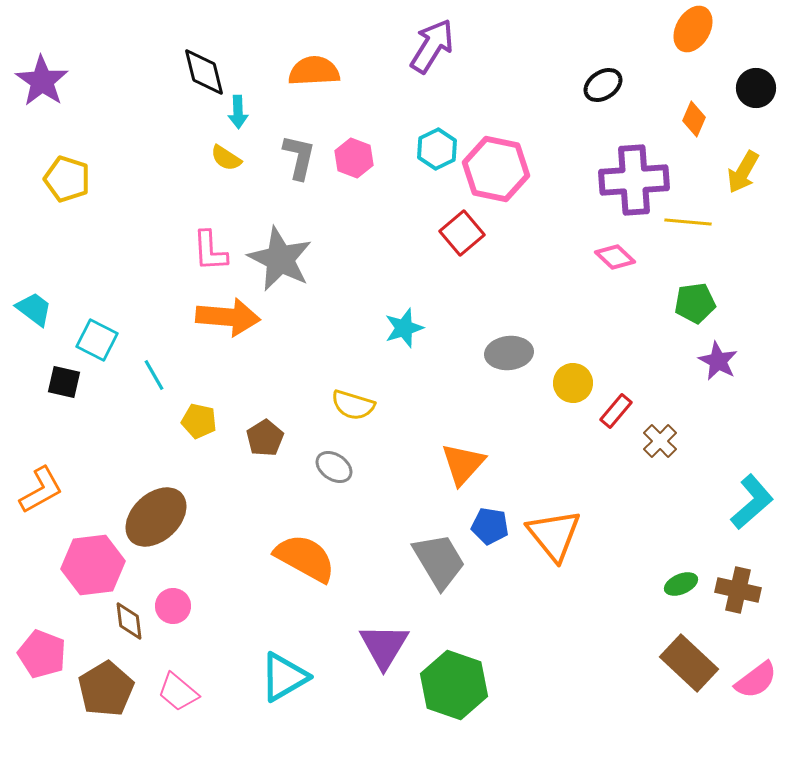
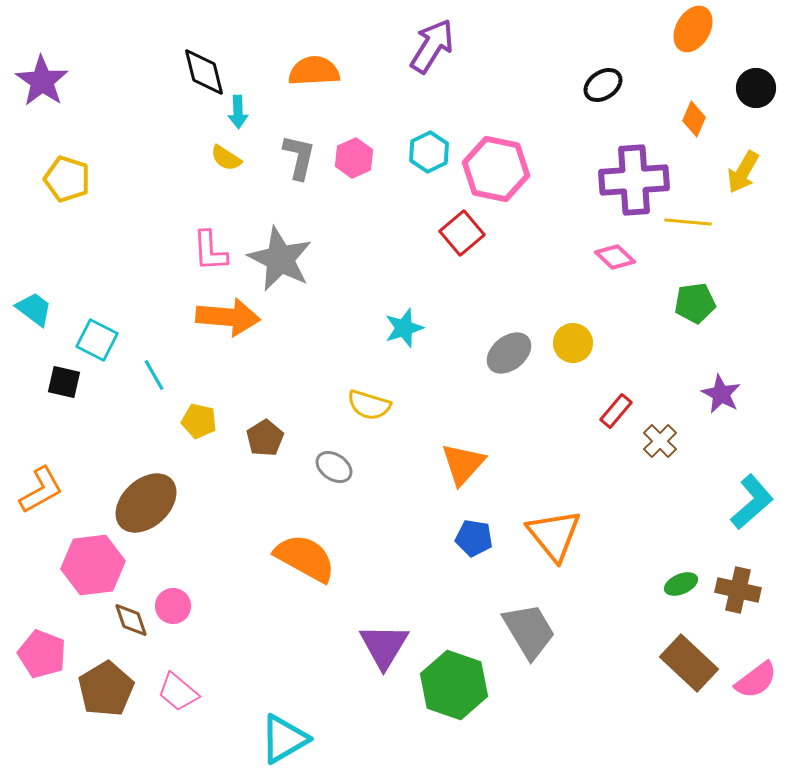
cyan hexagon at (437, 149): moved 8 px left, 3 px down
pink hexagon at (354, 158): rotated 15 degrees clockwise
gray ellipse at (509, 353): rotated 33 degrees counterclockwise
purple star at (718, 361): moved 3 px right, 33 px down
yellow circle at (573, 383): moved 40 px up
yellow semicircle at (353, 405): moved 16 px right
brown ellipse at (156, 517): moved 10 px left, 14 px up
blue pentagon at (490, 526): moved 16 px left, 12 px down
gray trapezoid at (439, 561): moved 90 px right, 70 px down
brown diamond at (129, 621): moved 2 px right, 1 px up; rotated 12 degrees counterclockwise
cyan triangle at (284, 677): moved 62 px down
